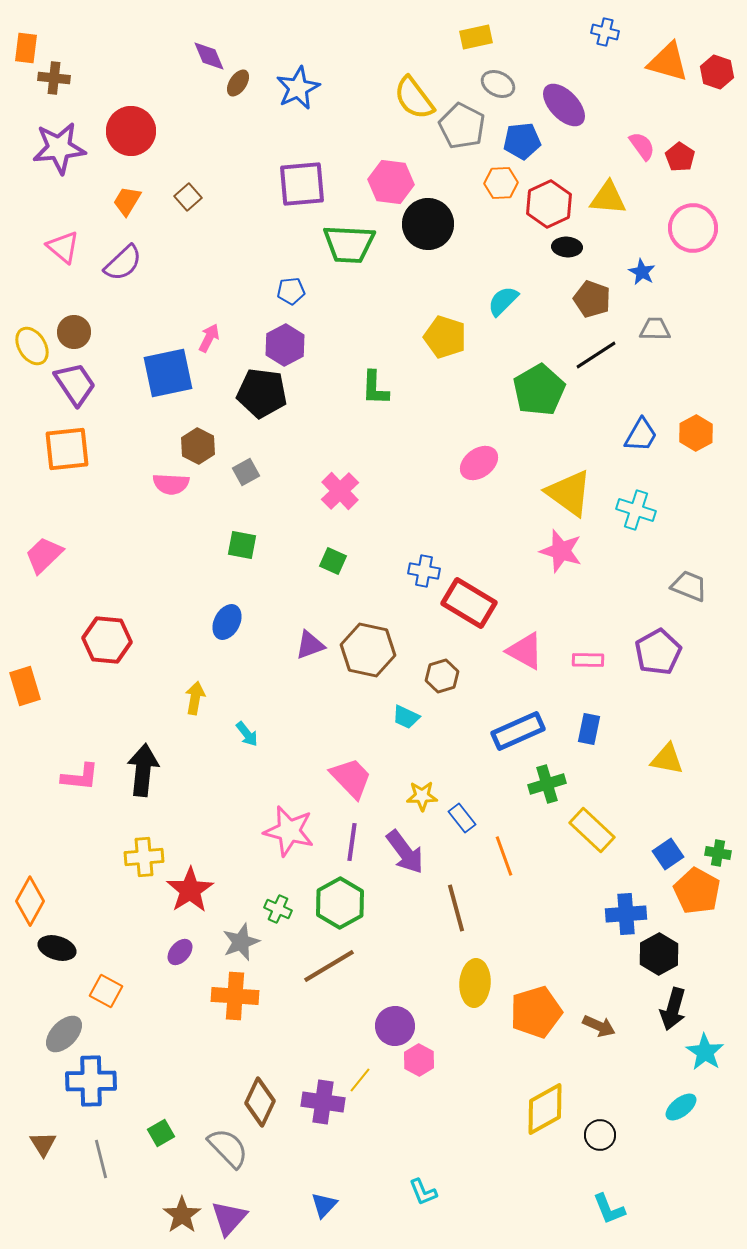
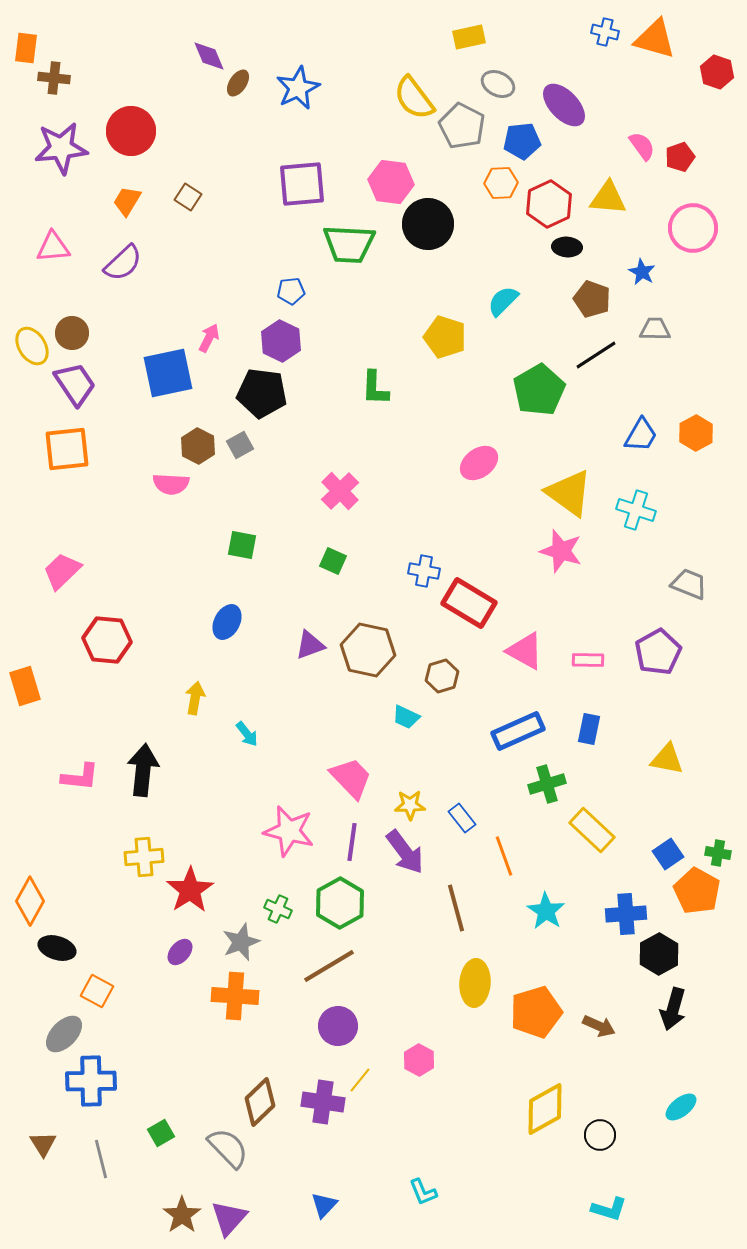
yellow rectangle at (476, 37): moved 7 px left
orange triangle at (668, 62): moved 13 px left, 23 px up
purple star at (59, 148): moved 2 px right
red pentagon at (680, 157): rotated 20 degrees clockwise
brown square at (188, 197): rotated 16 degrees counterclockwise
pink triangle at (63, 247): moved 10 px left; rotated 45 degrees counterclockwise
brown circle at (74, 332): moved 2 px left, 1 px down
purple hexagon at (285, 345): moved 4 px left, 4 px up; rotated 6 degrees counterclockwise
gray square at (246, 472): moved 6 px left, 27 px up
pink trapezoid at (44, 555): moved 18 px right, 16 px down
gray trapezoid at (689, 586): moved 2 px up
yellow star at (422, 796): moved 12 px left, 9 px down
orange square at (106, 991): moved 9 px left
purple circle at (395, 1026): moved 57 px left
cyan star at (705, 1052): moved 159 px left, 141 px up
brown diamond at (260, 1102): rotated 21 degrees clockwise
cyan L-shape at (609, 1209): rotated 51 degrees counterclockwise
